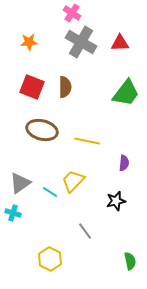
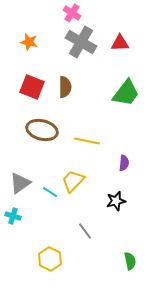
orange star: rotated 18 degrees clockwise
cyan cross: moved 3 px down
